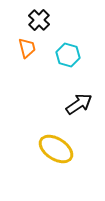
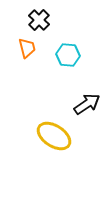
cyan hexagon: rotated 10 degrees counterclockwise
black arrow: moved 8 px right
yellow ellipse: moved 2 px left, 13 px up
